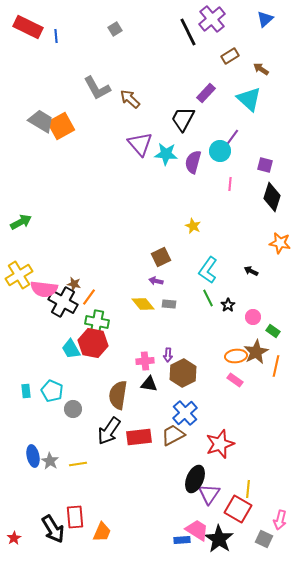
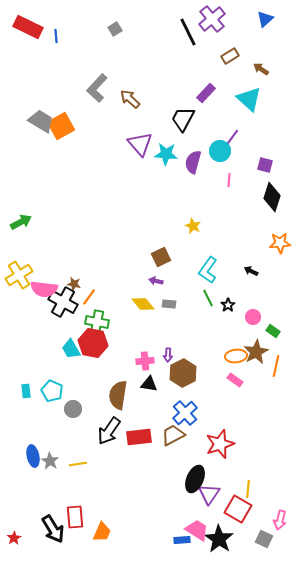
gray L-shape at (97, 88): rotated 72 degrees clockwise
pink line at (230, 184): moved 1 px left, 4 px up
orange star at (280, 243): rotated 15 degrees counterclockwise
